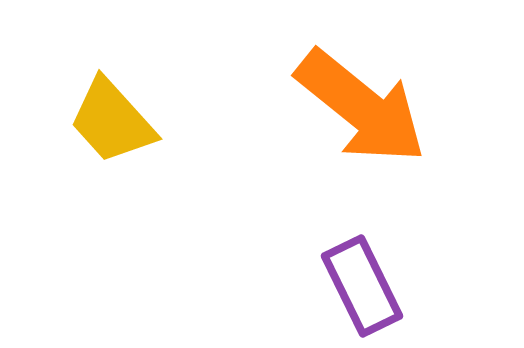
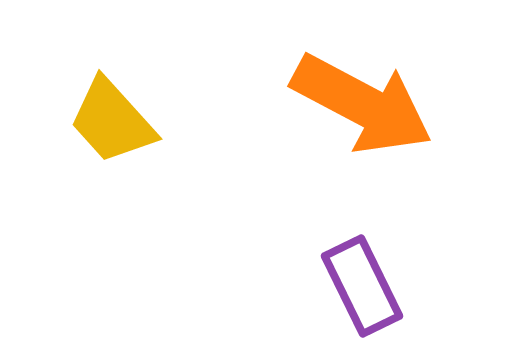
orange arrow: moved 1 px right, 3 px up; rotated 11 degrees counterclockwise
